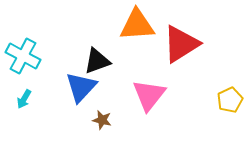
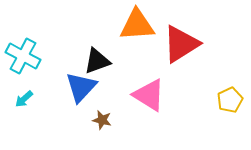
pink triangle: rotated 36 degrees counterclockwise
cyan arrow: rotated 18 degrees clockwise
